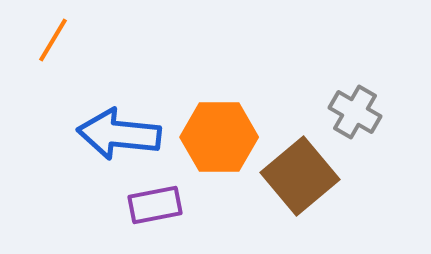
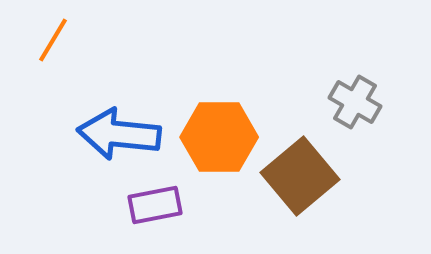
gray cross: moved 10 px up
